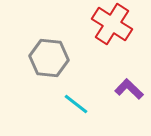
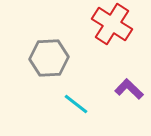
gray hexagon: rotated 9 degrees counterclockwise
